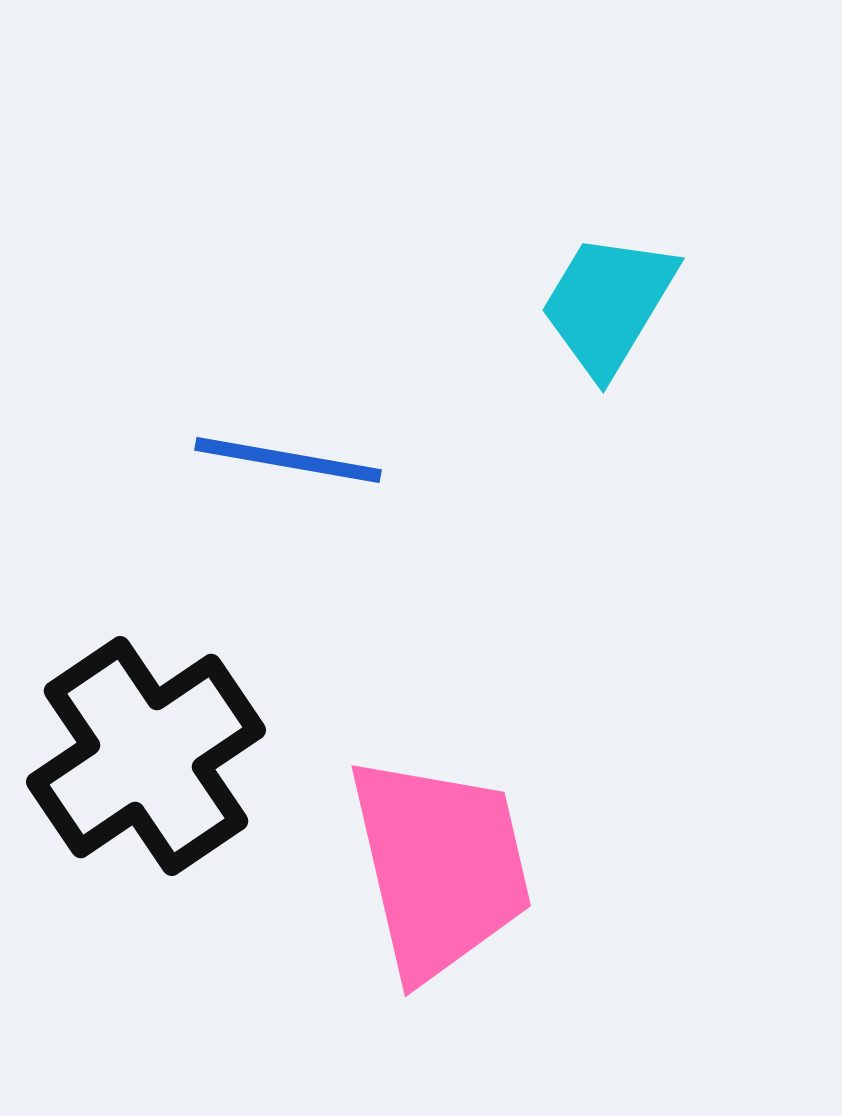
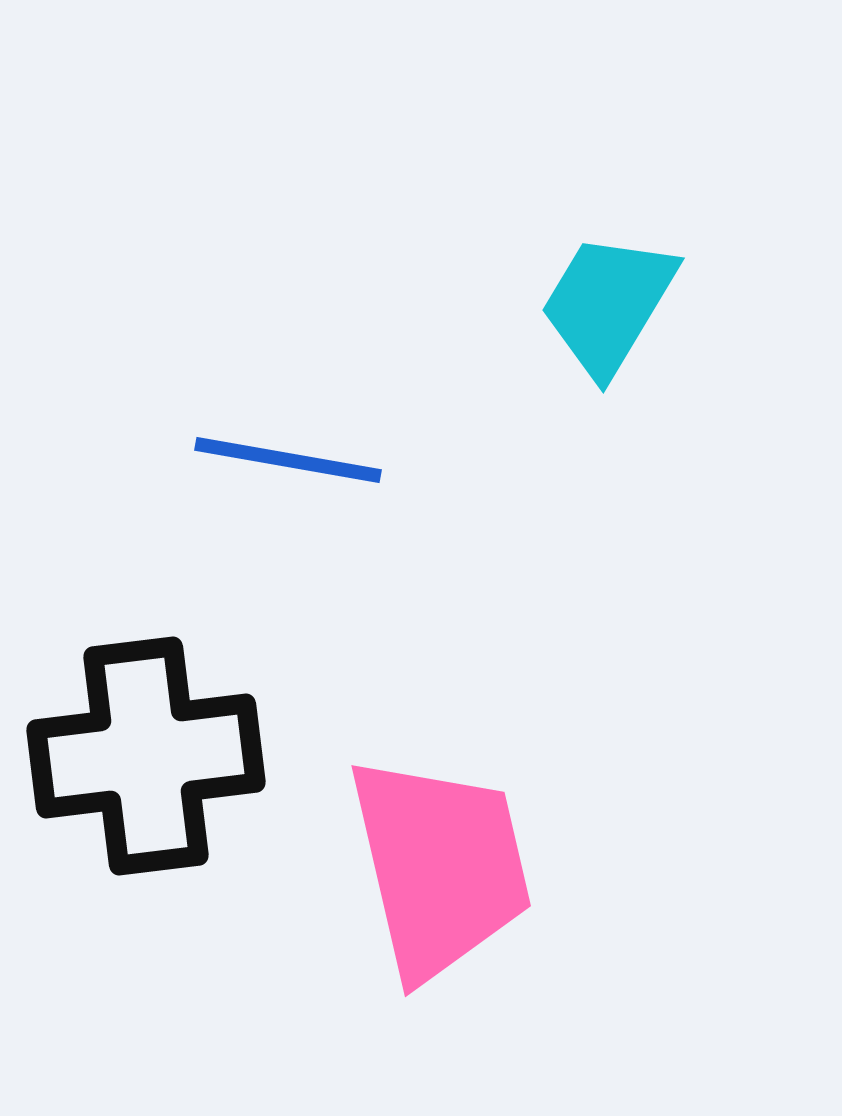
black cross: rotated 27 degrees clockwise
